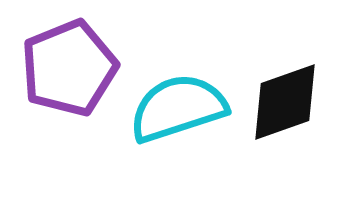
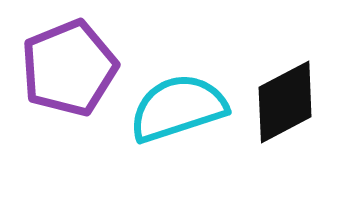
black diamond: rotated 8 degrees counterclockwise
